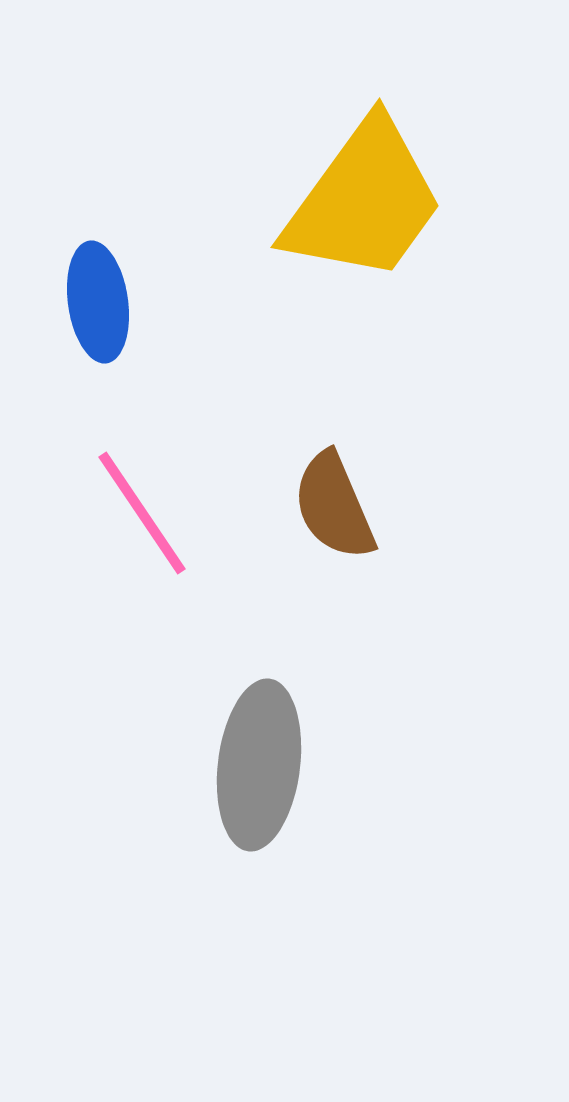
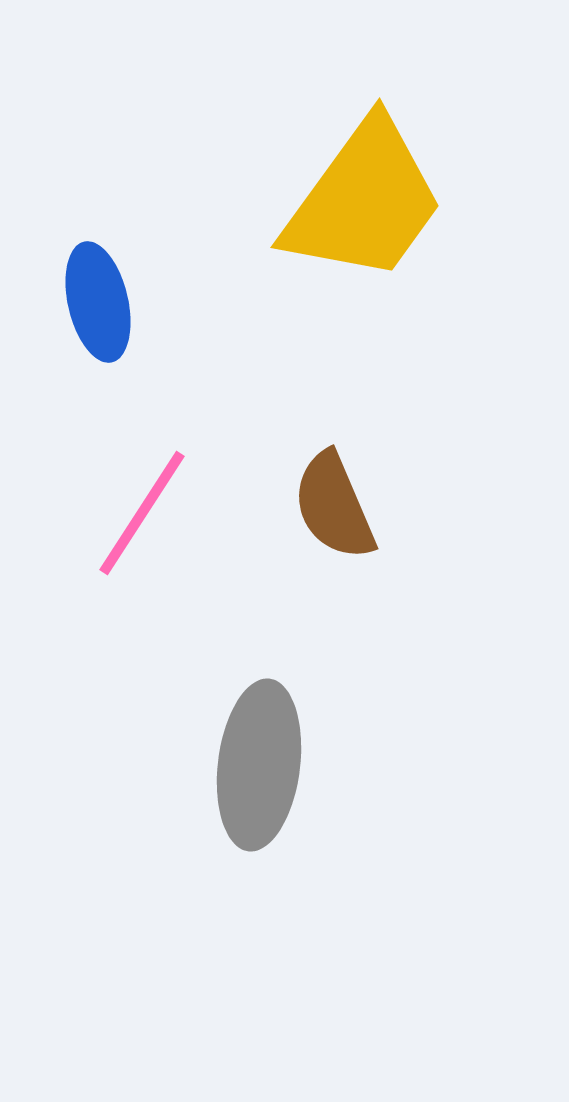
blue ellipse: rotated 5 degrees counterclockwise
pink line: rotated 67 degrees clockwise
